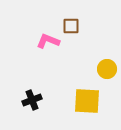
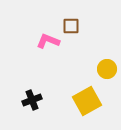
yellow square: rotated 32 degrees counterclockwise
